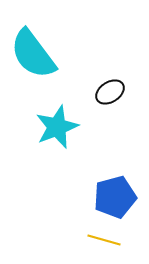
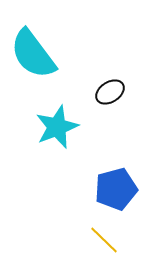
blue pentagon: moved 1 px right, 8 px up
yellow line: rotated 28 degrees clockwise
